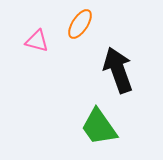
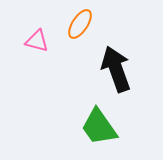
black arrow: moved 2 px left, 1 px up
